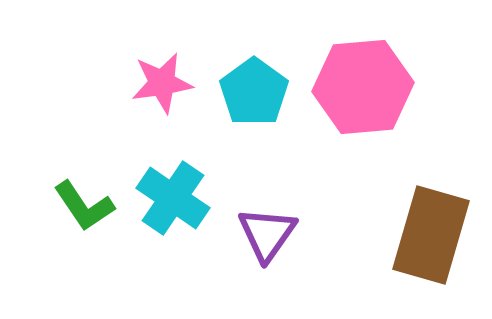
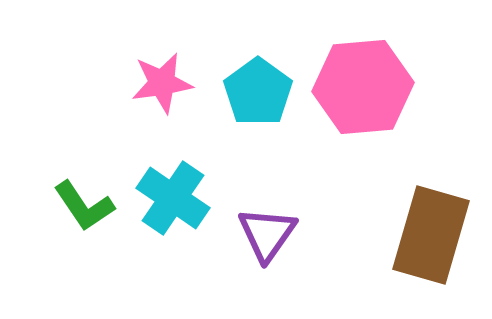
cyan pentagon: moved 4 px right
